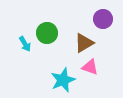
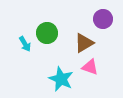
cyan star: moved 2 px left, 1 px up; rotated 25 degrees counterclockwise
